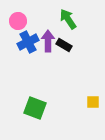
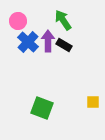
green arrow: moved 5 px left, 1 px down
blue cross: rotated 20 degrees counterclockwise
green square: moved 7 px right
